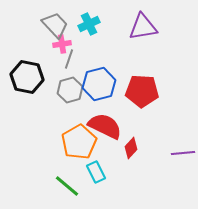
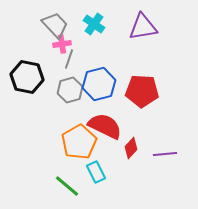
cyan cross: moved 5 px right; rotated 30 degrees counterclockwise
purple line: moved 18 px left, 1 px down
